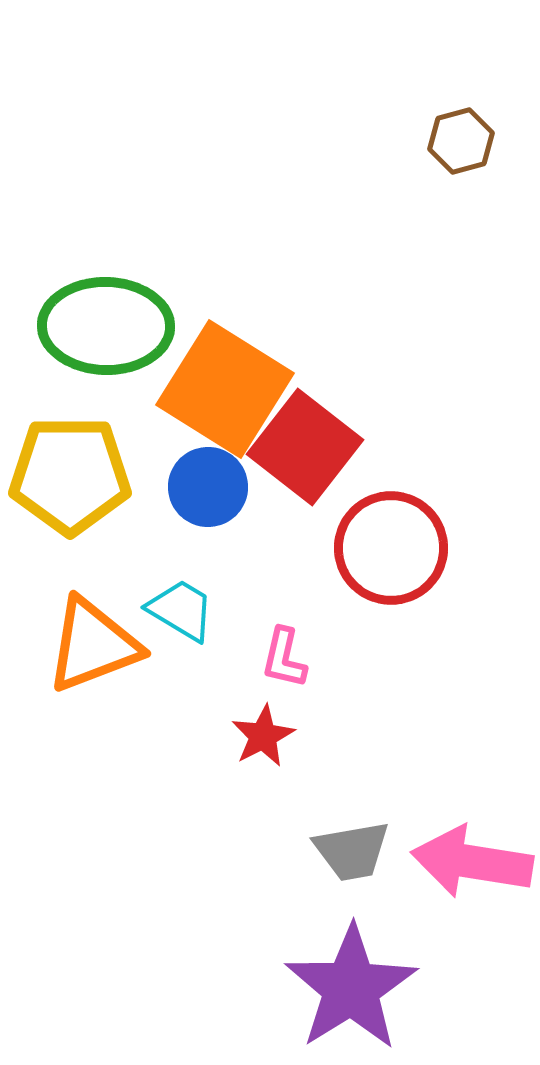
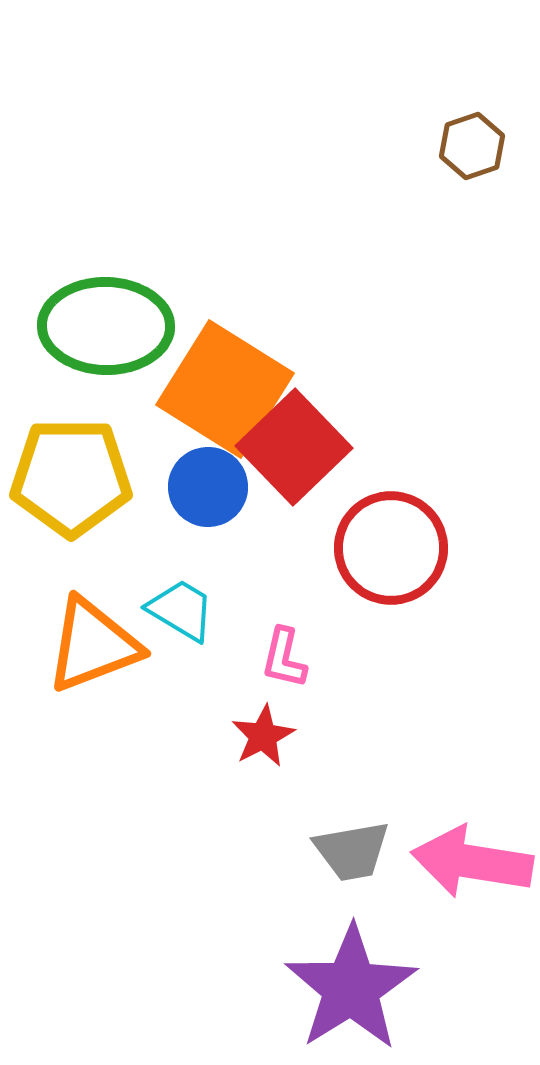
brown hexagon: moved 11 px right, 5 px down; rotated 4 degrees counterclockwise
red square: moved 11 px left; rotated 8 degrees clockwise
yellow pentagon: moved 1 px right, 2 px down
